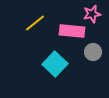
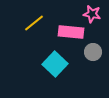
pink star: rotated 24 degrees clockwise
yellow line: moved 1 px left
pink rectangle: moved 1 px left, 1 px down
